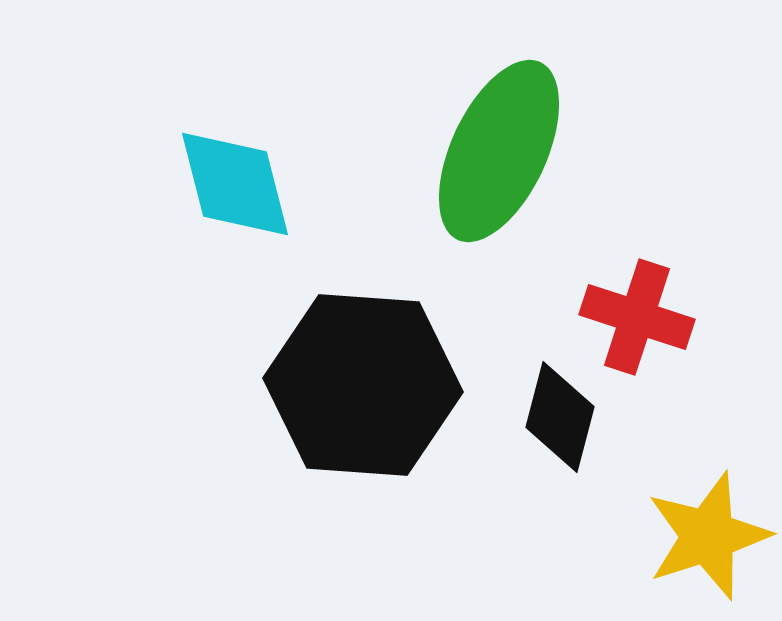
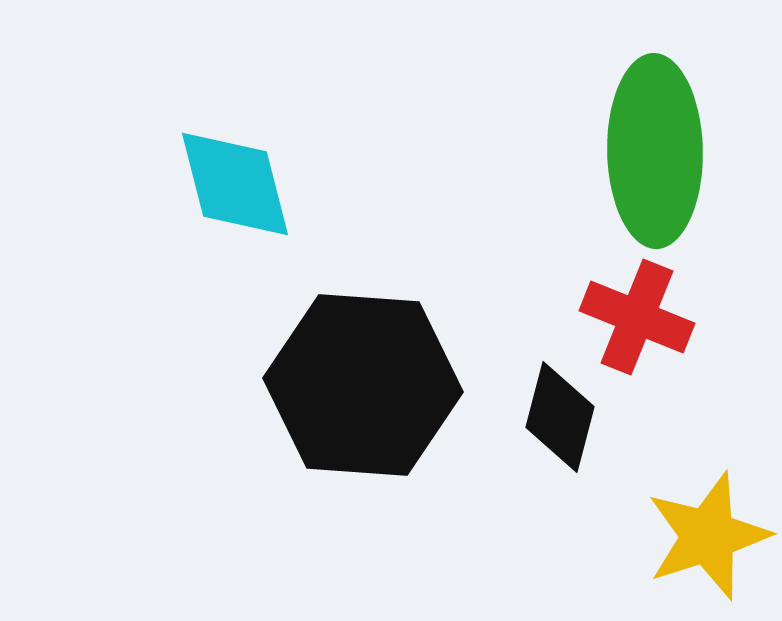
green ellipse: moved 156 px right; rotated 26 degrees counterclockwise
red cross: rotated 4 degrees clockwise
